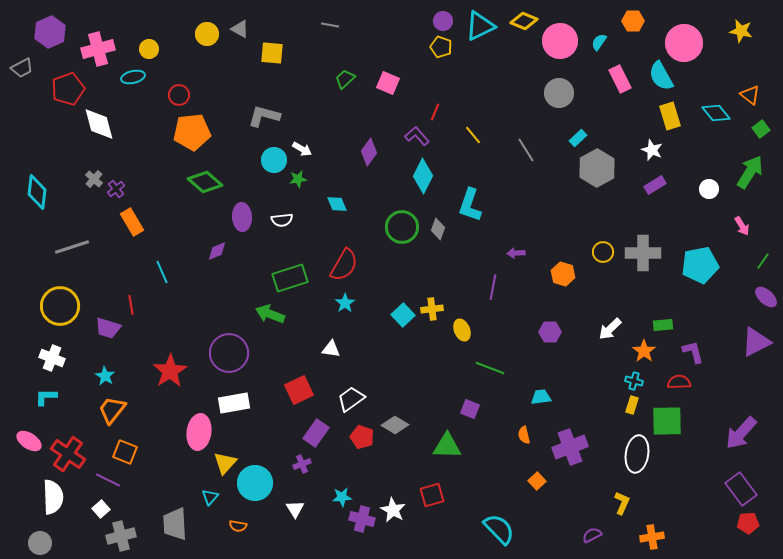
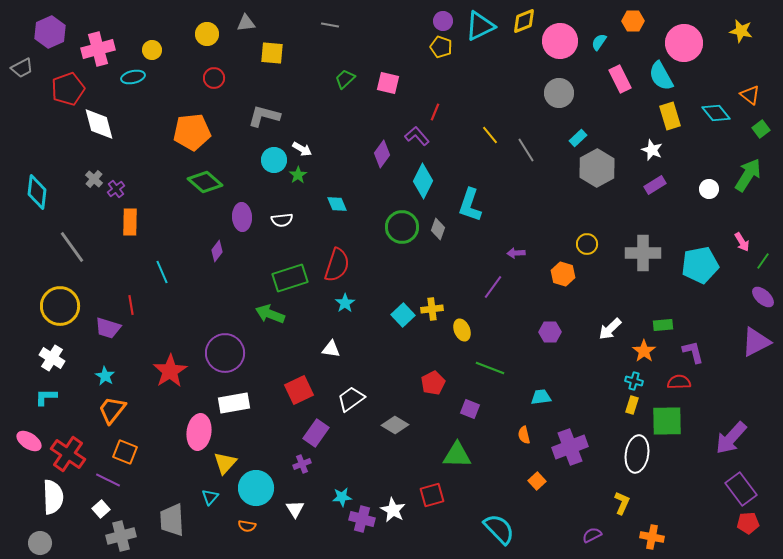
yellow diamond at (524, 21): rotated 44 degrees counterclockwise
gray triangle at (240, 29): moved 6 px right, 6 px up; rotated 36 degrees counterclockwise
yellow circle at (149, 49): moved 3 px right, 1 px down
pink square at (388, 83): rotated 10 degrees counterclockwise
red circle at (179, 95): moved 35 px right, 17 px up
yellow line at (473, 135): moved 17 px right
purple diamond at (369, 152): moved 13 px right, 2 px down
green arrow at (750, 172): moved 2 px left, 3 px down
cyan diamond at (423, 176): moved 5 px down
green star at (298, 179): moved 4 px up; rotated 24 degrees counterclockwise
orange rectangle at (132, 222): moved 2 px left; rotated 32 degrees clockwise
pink arrow at (742, 226): moved 16 px down
gray line at (72, 247): rotated 72 degrees clockwise
purple diamond at (217, 251): rotated 30 degrees counterclockwise
yellow circle at (603, 252): moved 16 px left, 8 px up
red semicircle at (344, 265): moved 7 px left; rotated 12 degrees counterclockwise
purple line at (493, 287): rotated 25 degrees clockwise
purple ellipse at (766, 297): moved 3 px left
purple circle at (229, 353): moved 4 px left
white cross at (52, 358): rotated 10 degrees clockwise
purple arrow at (741, 433): moved 10 px left, 5 px down
red pentagon at (362, 437): moved 71 px right, 54 px up; rotated 25 degrees clockwise
green triangle at (447, 446): moved 10 px right, 9 px down
cyan circle at (255, 483): moved 1 px right, 5 px down
gray trapezoid at (175, 524): moved 3 px left, 4 px up
orange semicircle at (238, 526): moved 9 px right
orange cross at (652, 537): rotated 20 degrees clockwise
